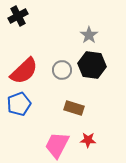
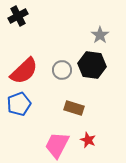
gray star: moved 11 px right
red star: rotated 21 degrees clockwise
